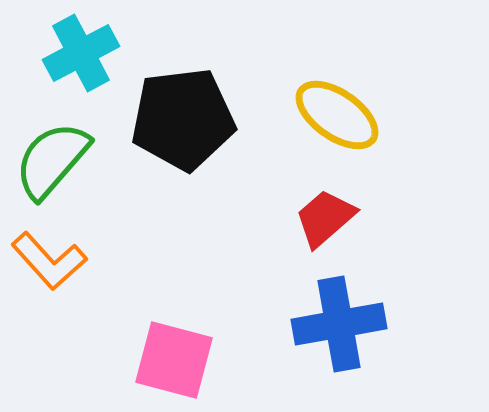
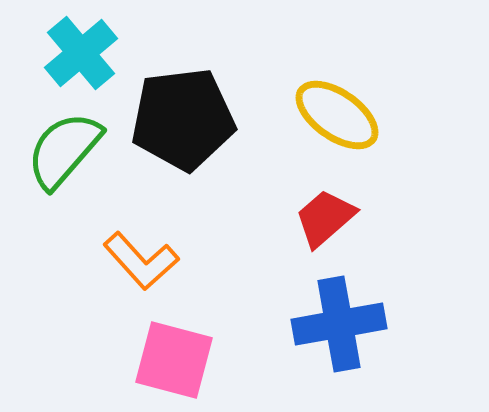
cyan cross: rotated 12 degrees counterclockwise
green semicircle: moved 12 px right, 10 px up
orange L-shape: moved 92 px right
